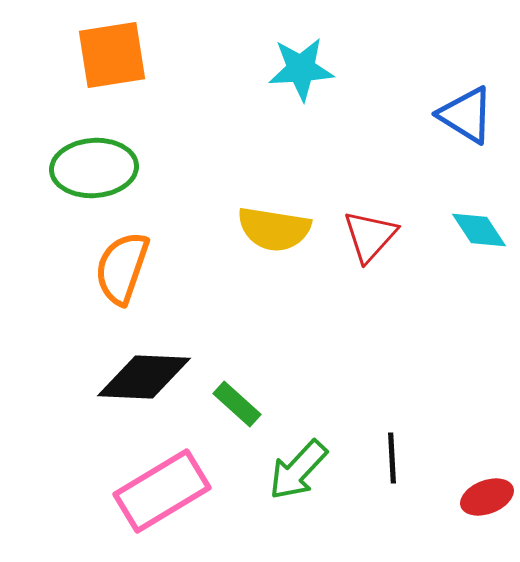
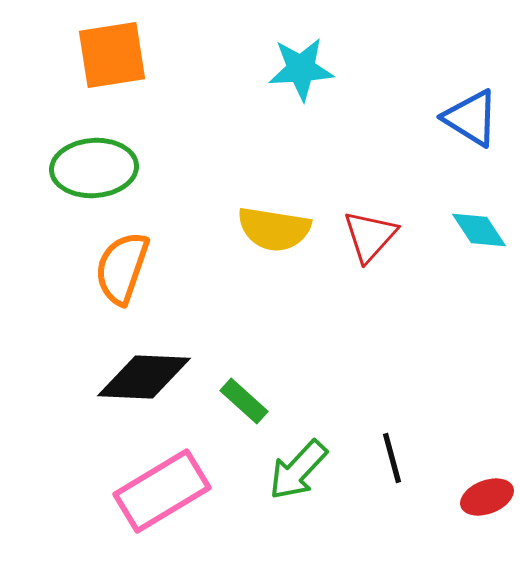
blue triangle: moved 5 px right, 3 px down
green rectangle: moved 7 px right, 3 px up
black line: rotated 12 degrees counterclockwise
